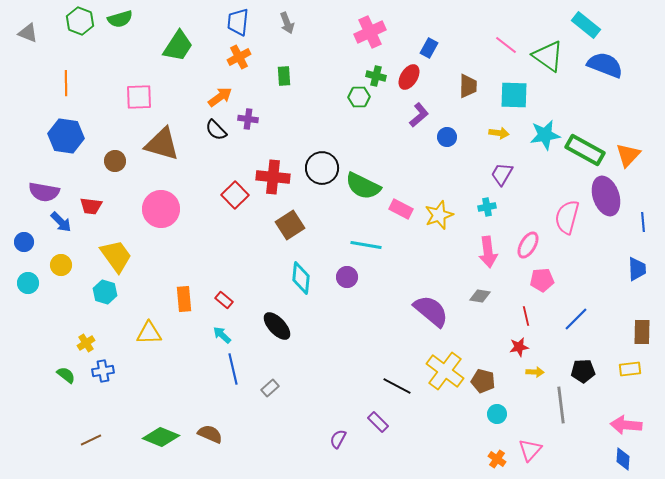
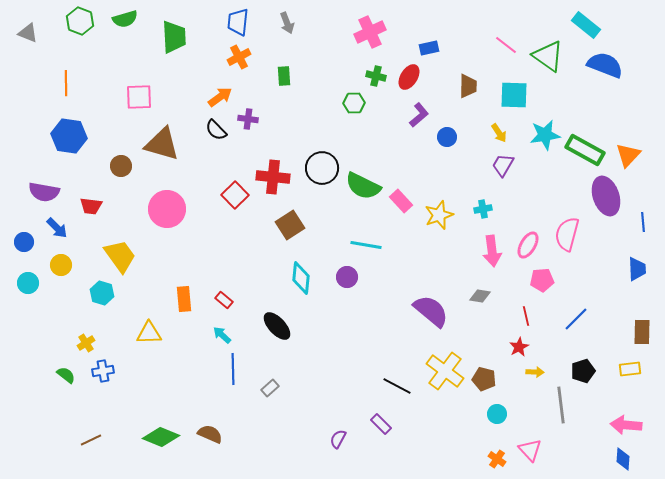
green semicircle at (120, 19): moved 5 px right
green trapezoid at (178, 46): moved 4 px left, 9 px up; rotated 36 degrees counterclockwise
blue rectangle at (429, 48): rotated 48 degrees clockwise
green hexagon at (359, 97): moved 5 px left, 6 px down
yellow arrow at (499, 133): rotated 48 degrees clockwise
blue hexagon at (66, 136): moved 3 px right
brown circle at (115, 161): moved 6 px right, 5 px down
purple trapezoid at (502, 174): moved 1 px right, 9 px up
cyan cross at (487, 207): moved 4 px left, 2 px down
pink circle at (161, 209): moved 6 px right
pink rectangle at (401, 209): moved 8 px up; rotated 20 degrees clockwise
pink semicircle at (567, 217): moved 17 px down
blue arrow at (61, 222): moved 4 px left, 6 px down
pink arrow at (488, 252): moved 4 px right, 1 px up
yellow trapezoid at (116, 256): moved 4 px right
cyan hexagon at (105, 292): moved 3 px left, 1 px down
red star at (519, 347): rotated 18 degrees counterclockwise
blue line at (233, 369): rotated 12 degrees clockwise
black pentagon at (583, 371): rotated 15 degrees counterclockwise
brown pentagon at (483, 381): moved 1 px right, 2 px up
purple rectangle at (378, 422): moved 3 px right, 2 px down
pink triangle at (530, 450): rotated 25 degrees counterclockwise
